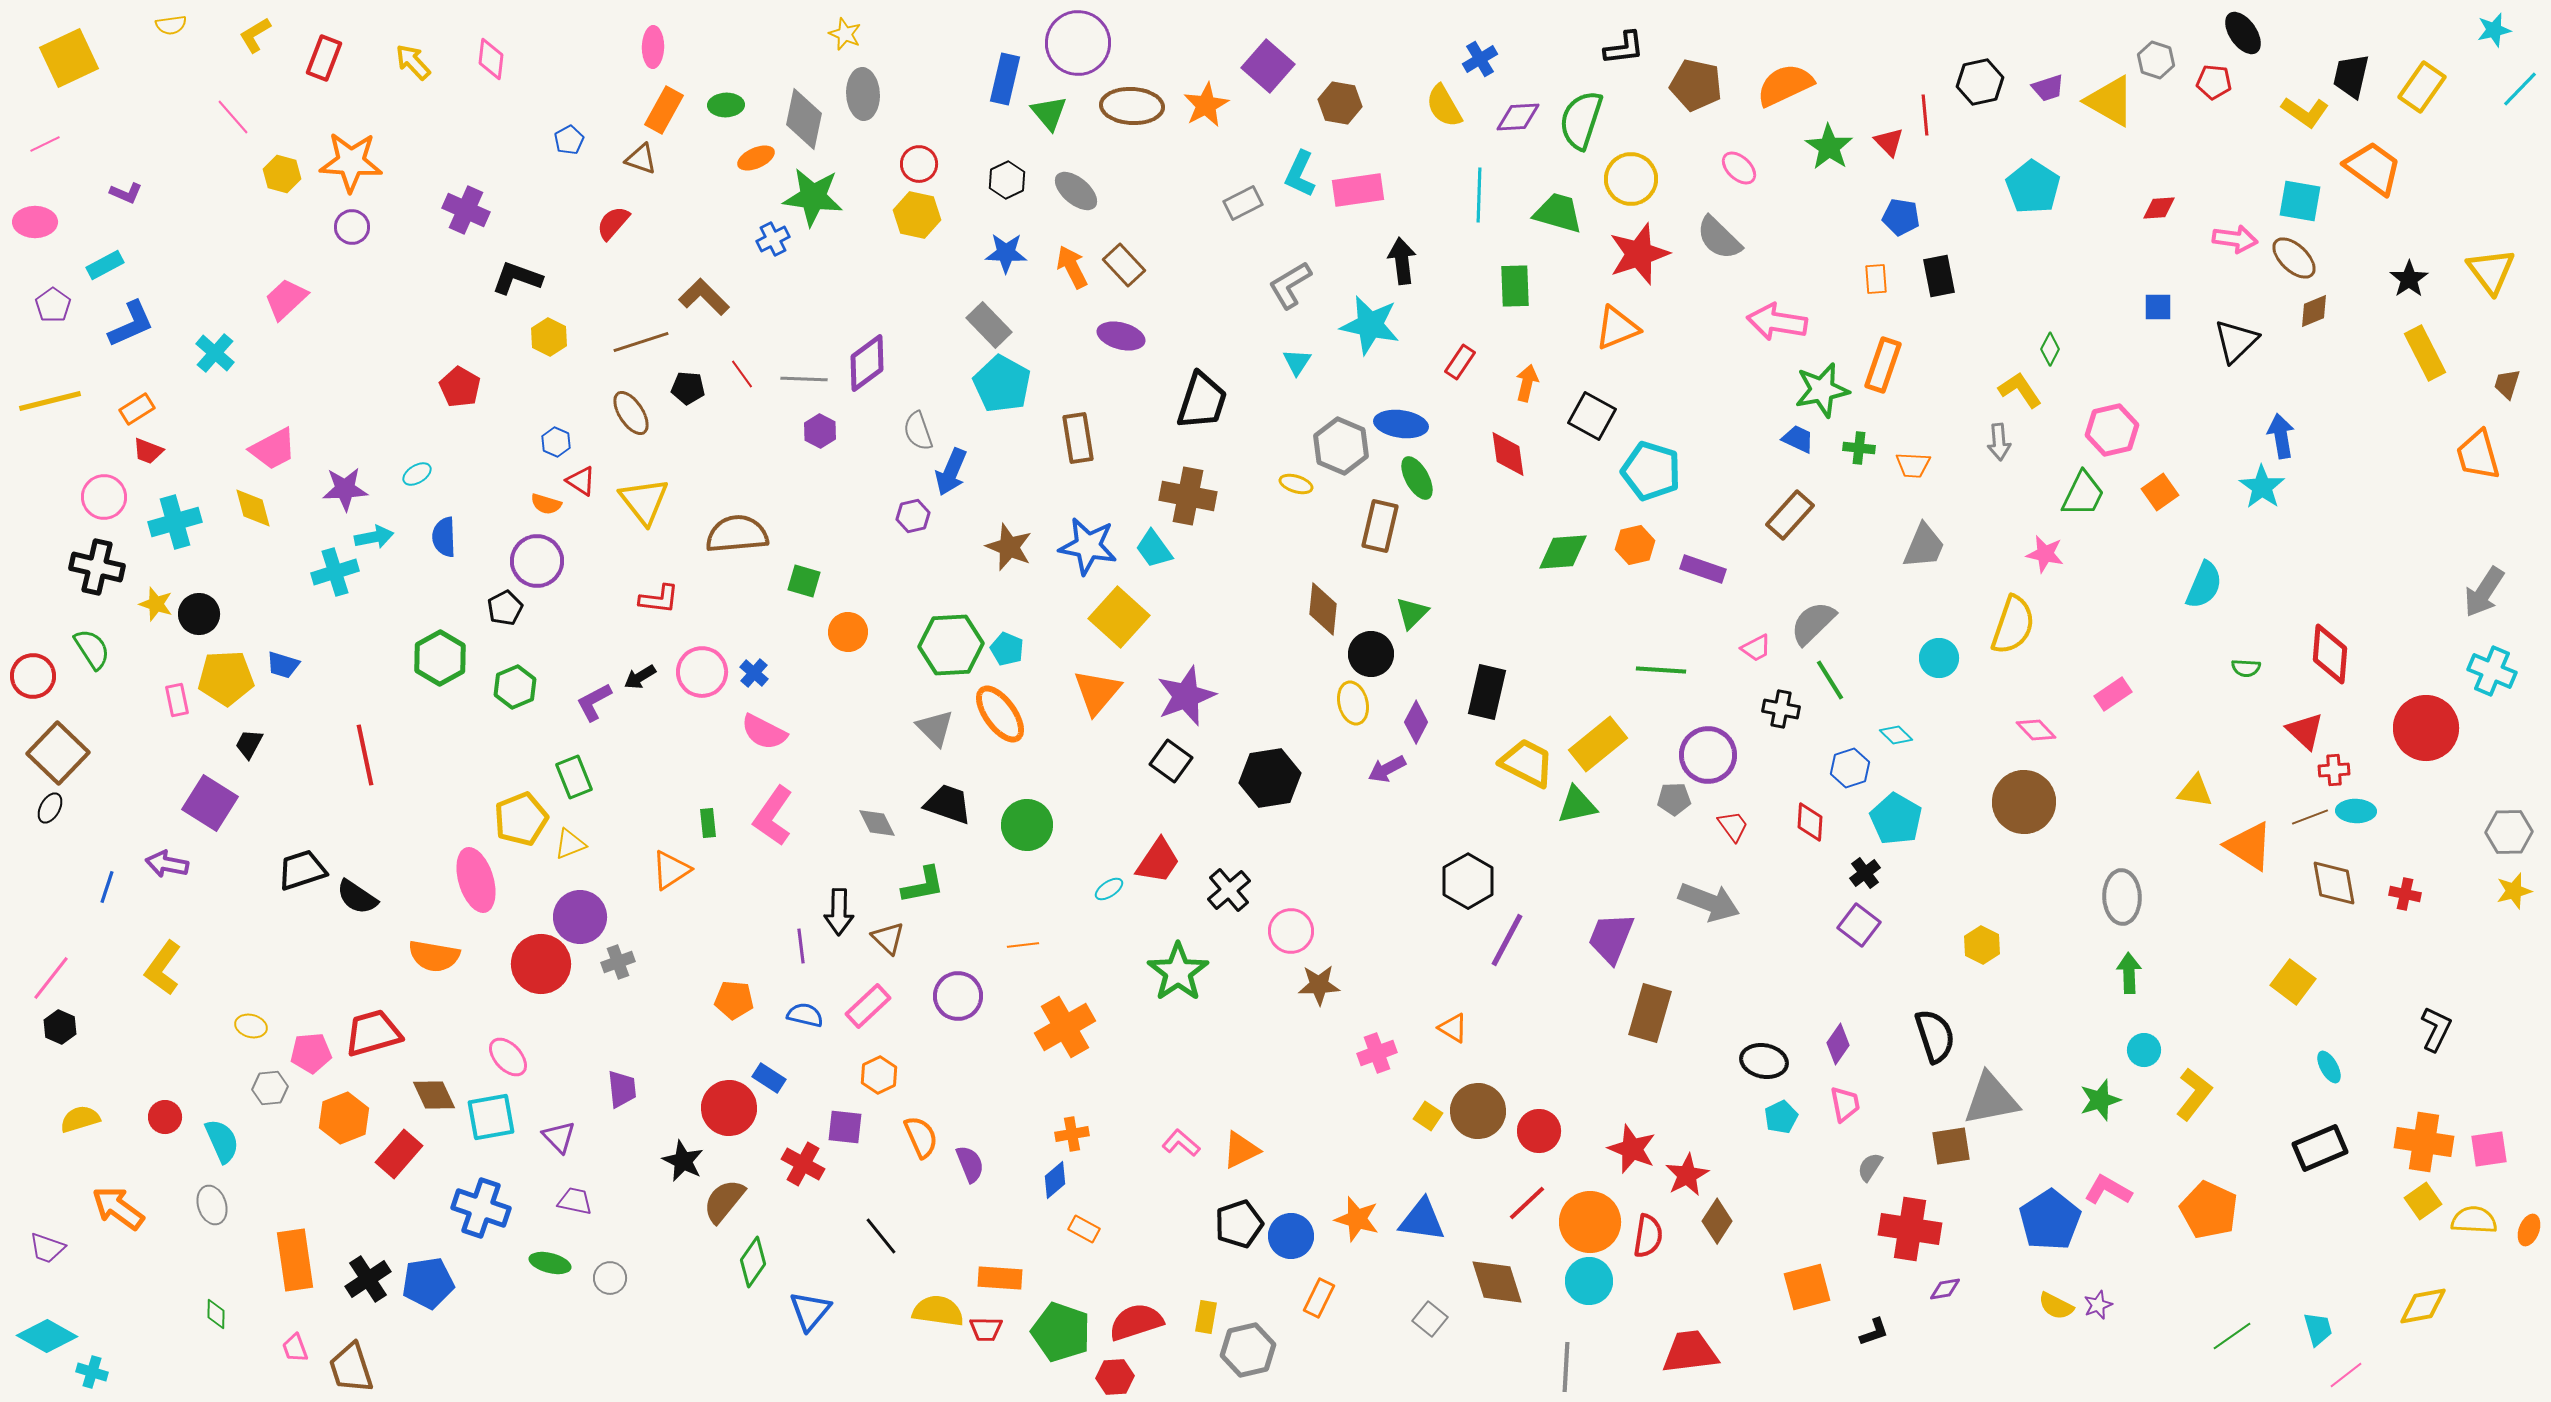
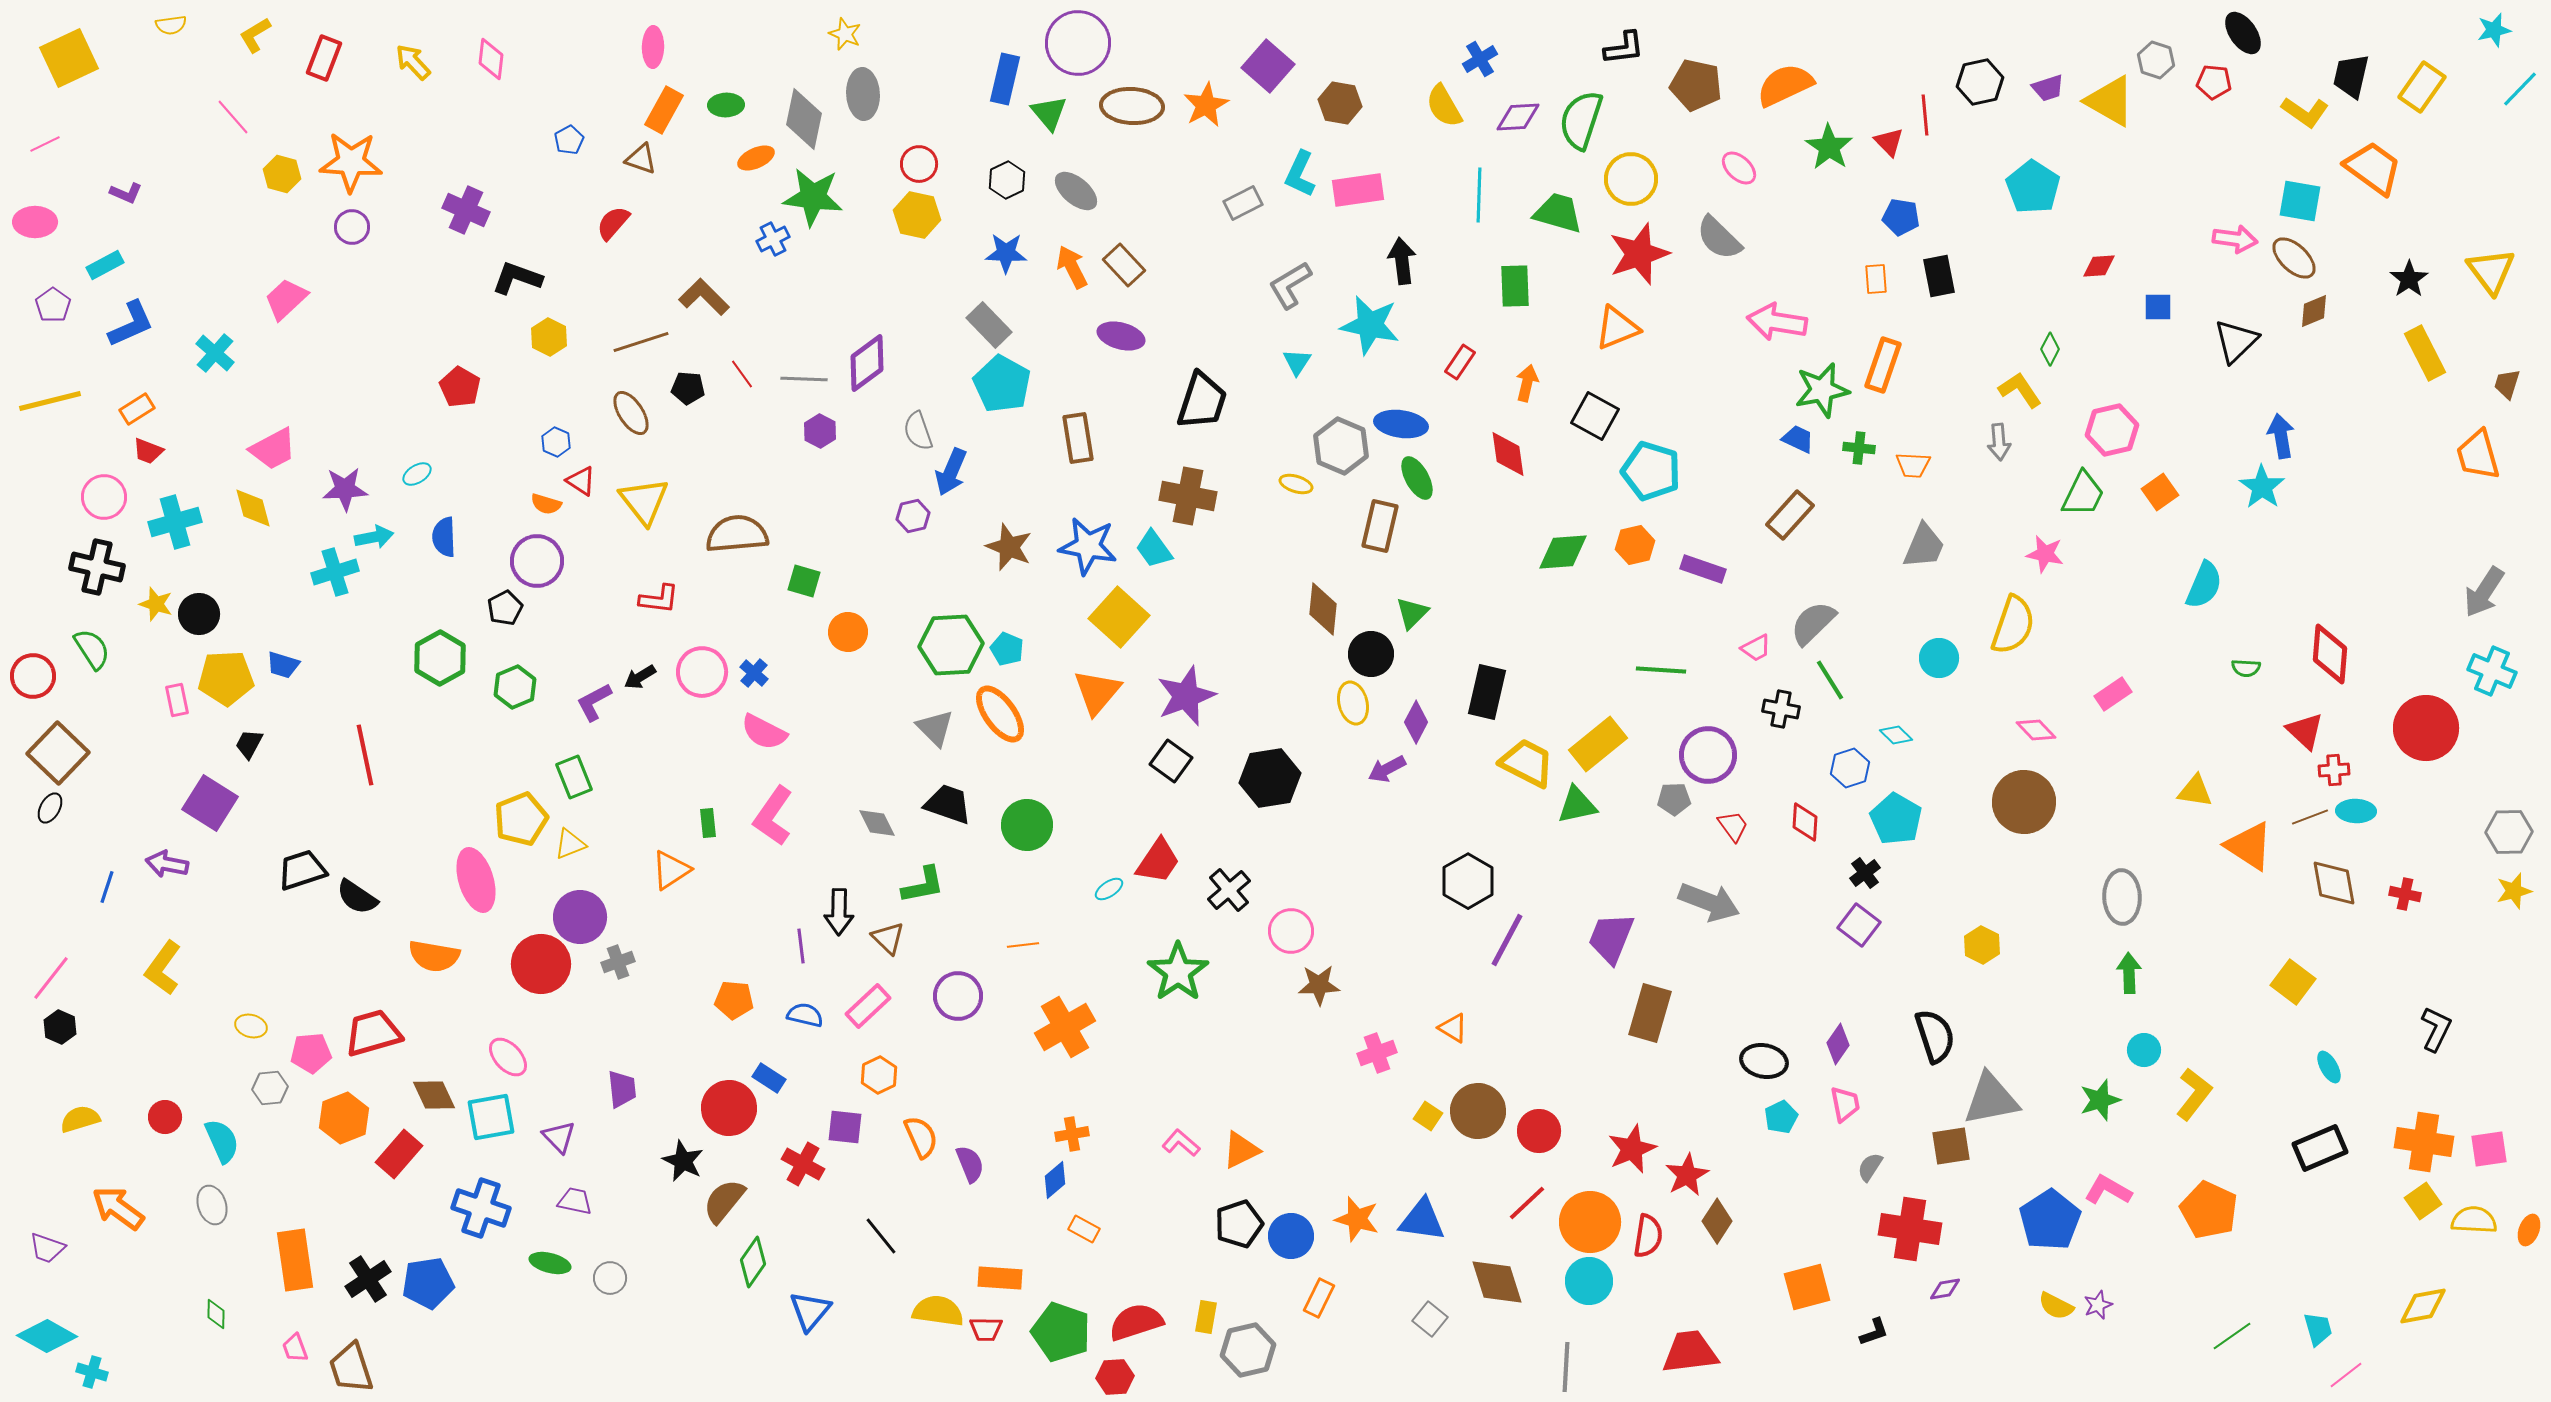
red diamond at (2159, 208): moved 60 px left, 58 px down
black square at (1592, 416): moved 3 px right
red diamond at (1810, 822): moved 5 px left
red star at (1632, 1149): rotated 27 degrees clockwise
